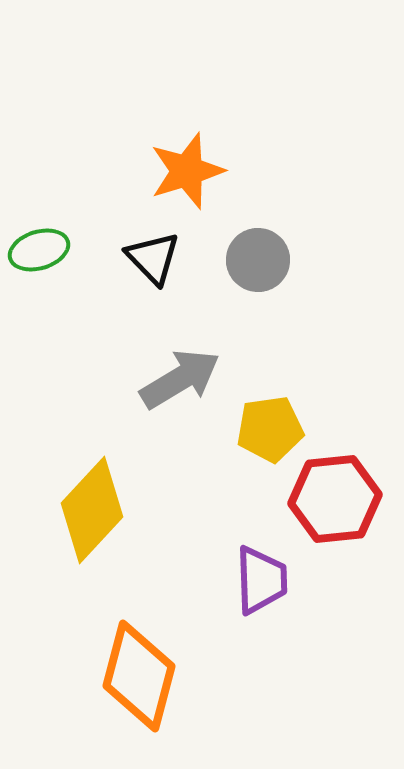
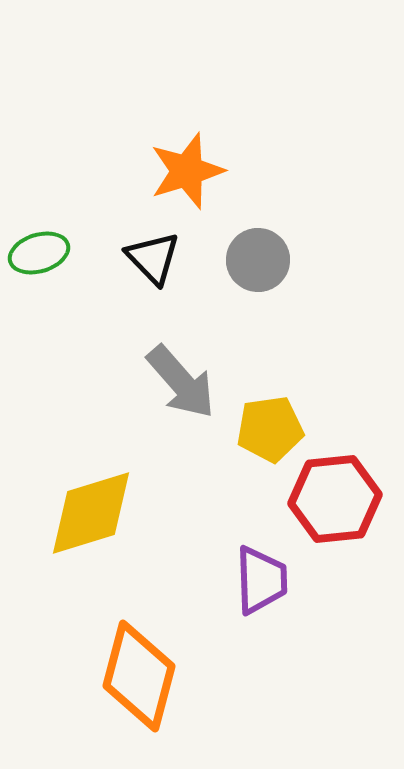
green ellipse: moved 3 px down
gray arrow: moved 1 px right, 3 px down; rotated 80 degrees clockwise
yellow diamond: moved 1 px left, 3 px down; rotated 30 degrees clockwise
